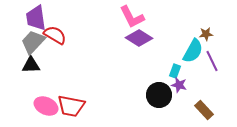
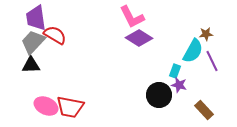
red trapezoid: moved 1 px left, 1 px down
